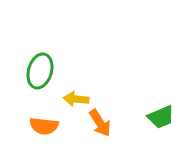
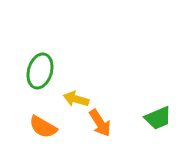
yellow arrow: rotated 10 degrees clockwise
green trapezoid: moved 3 px left, 1 px down
orange semicircle: moved 1 px left, 1 px down; rotated 24 degrees clockwise
